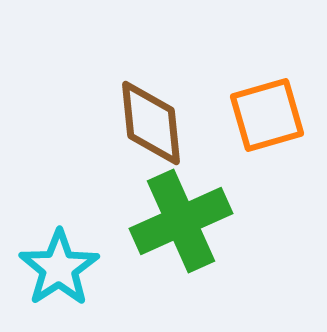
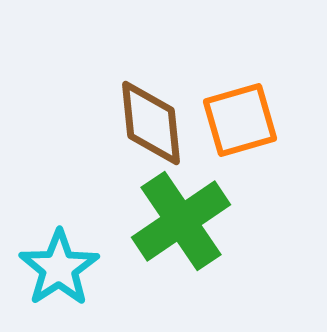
orange square: moved 27 px left, 5 px down
green cross: rotated 10 degrees counterclockwise
